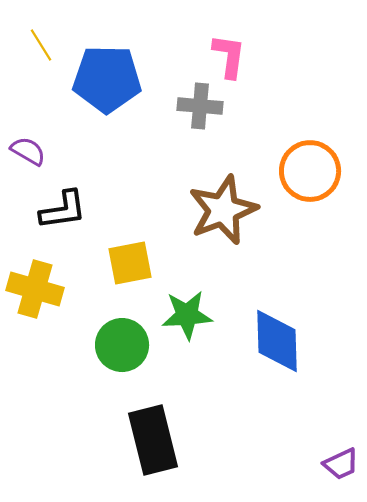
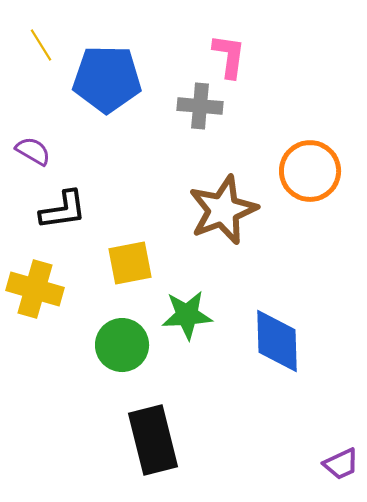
purple semicircle: moved 5 px right
